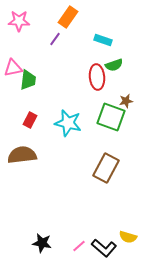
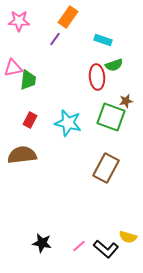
black L-shape: moved 2 px right, 1 px down
